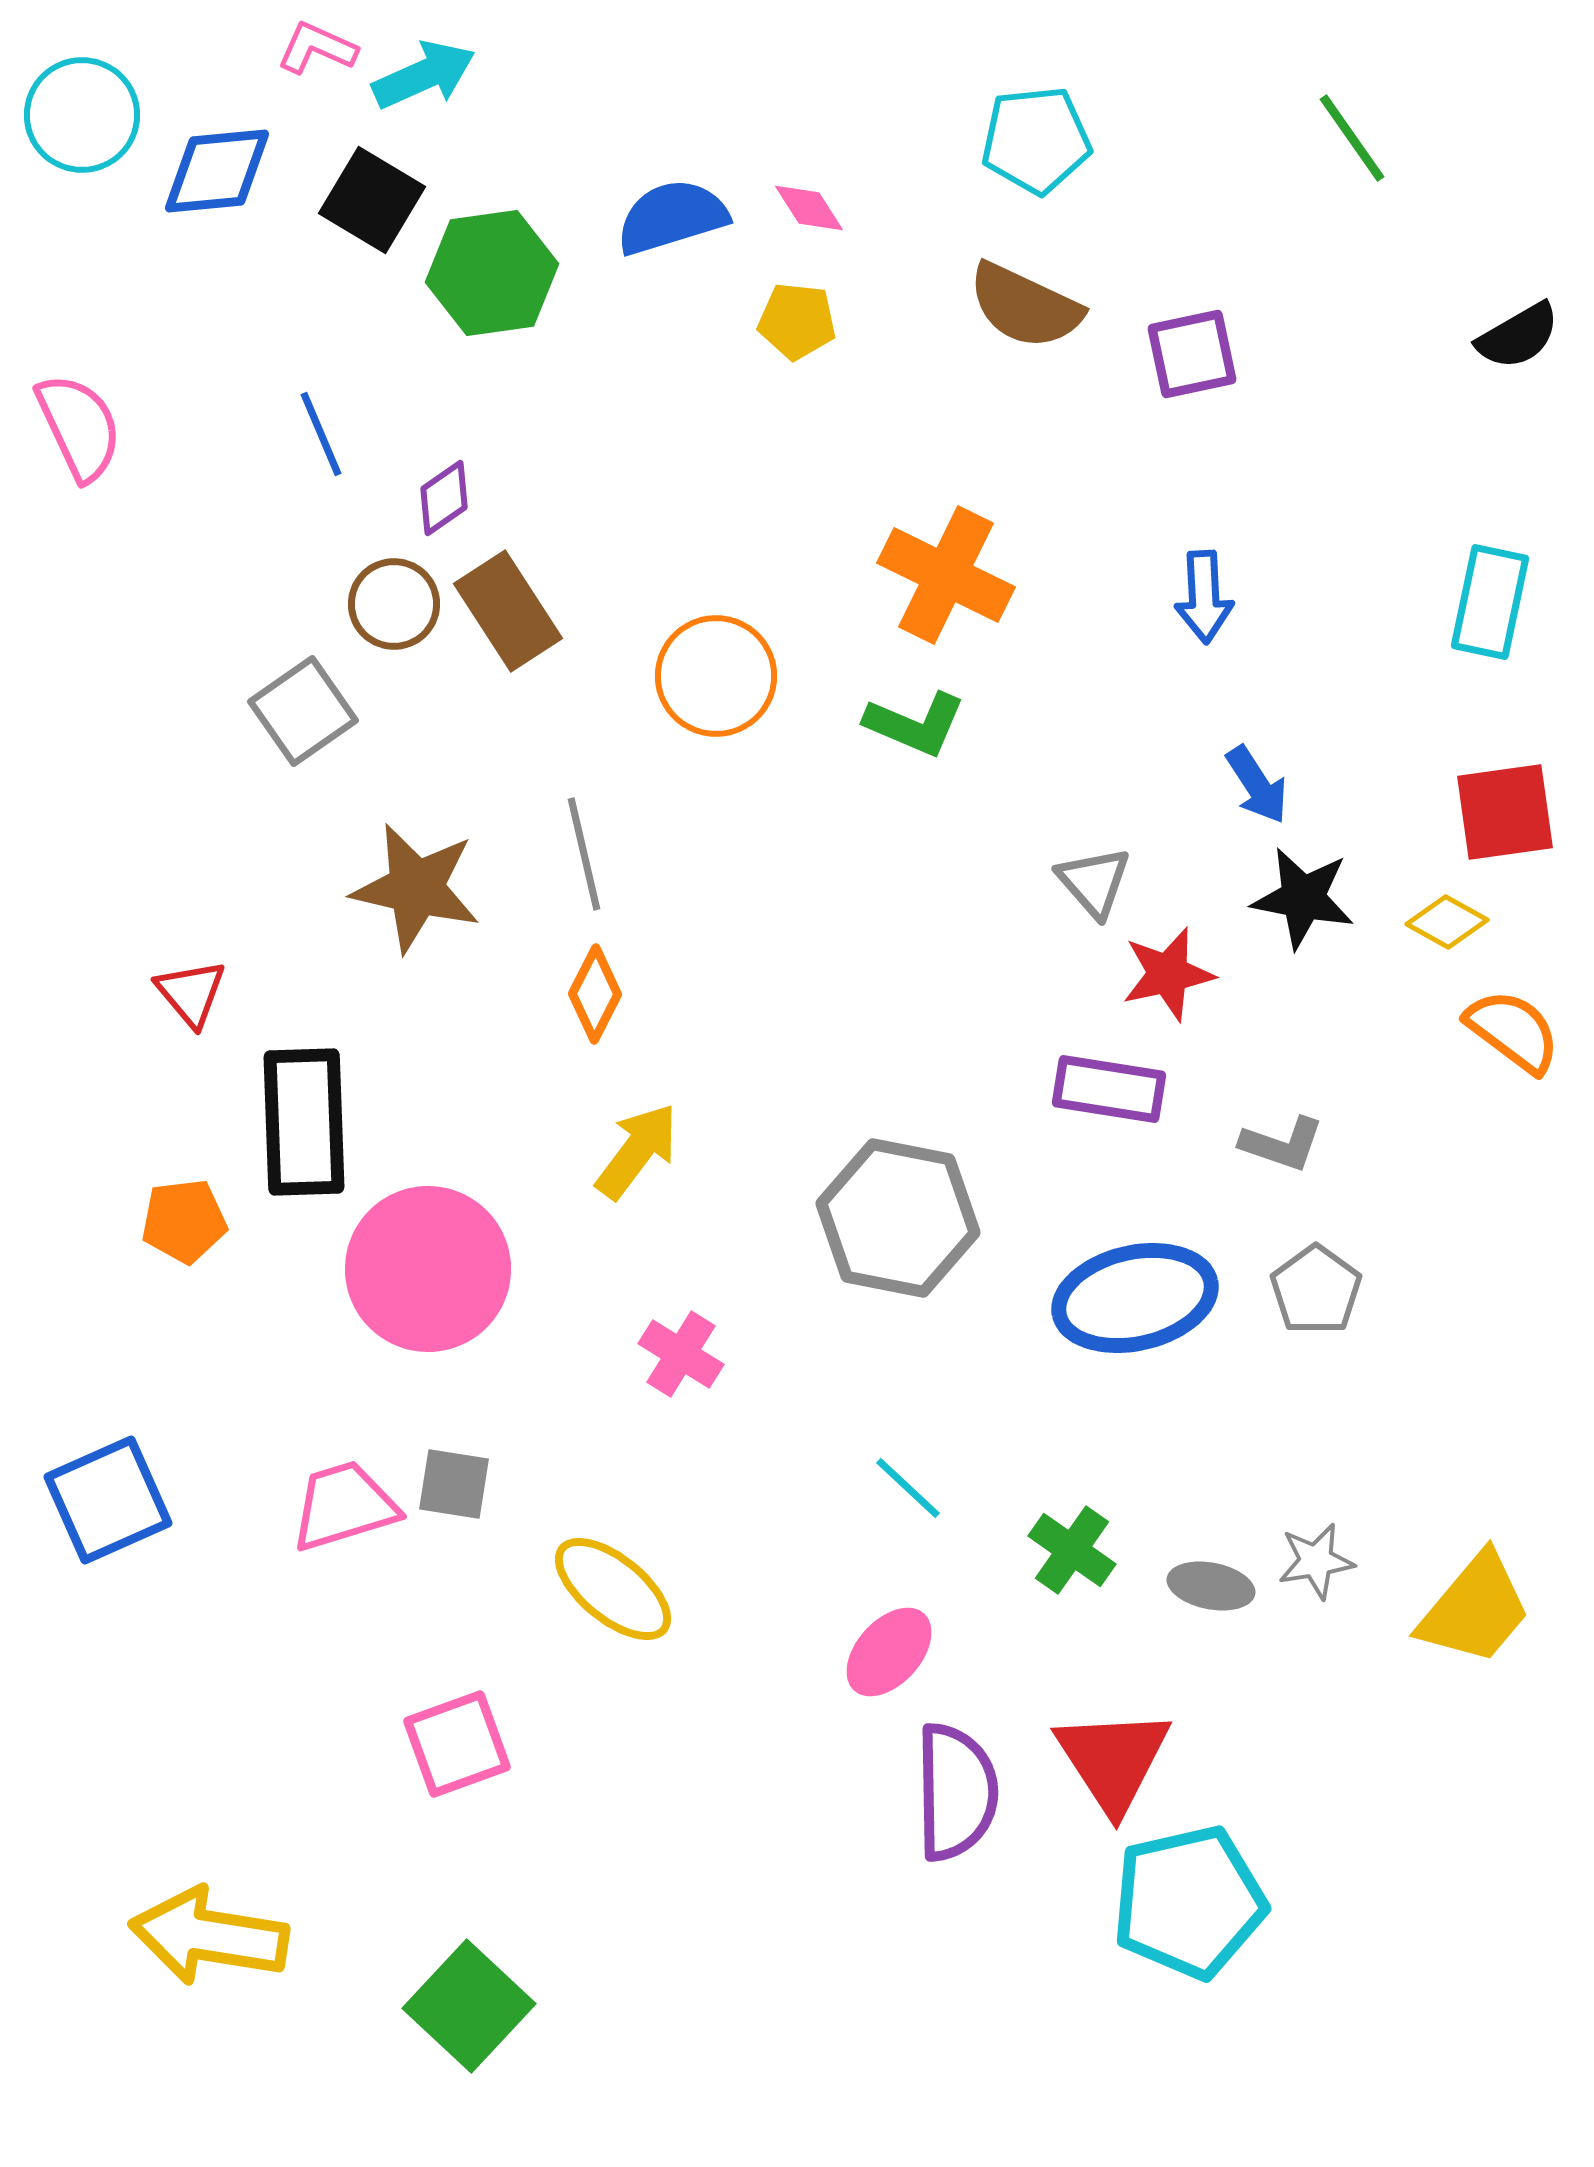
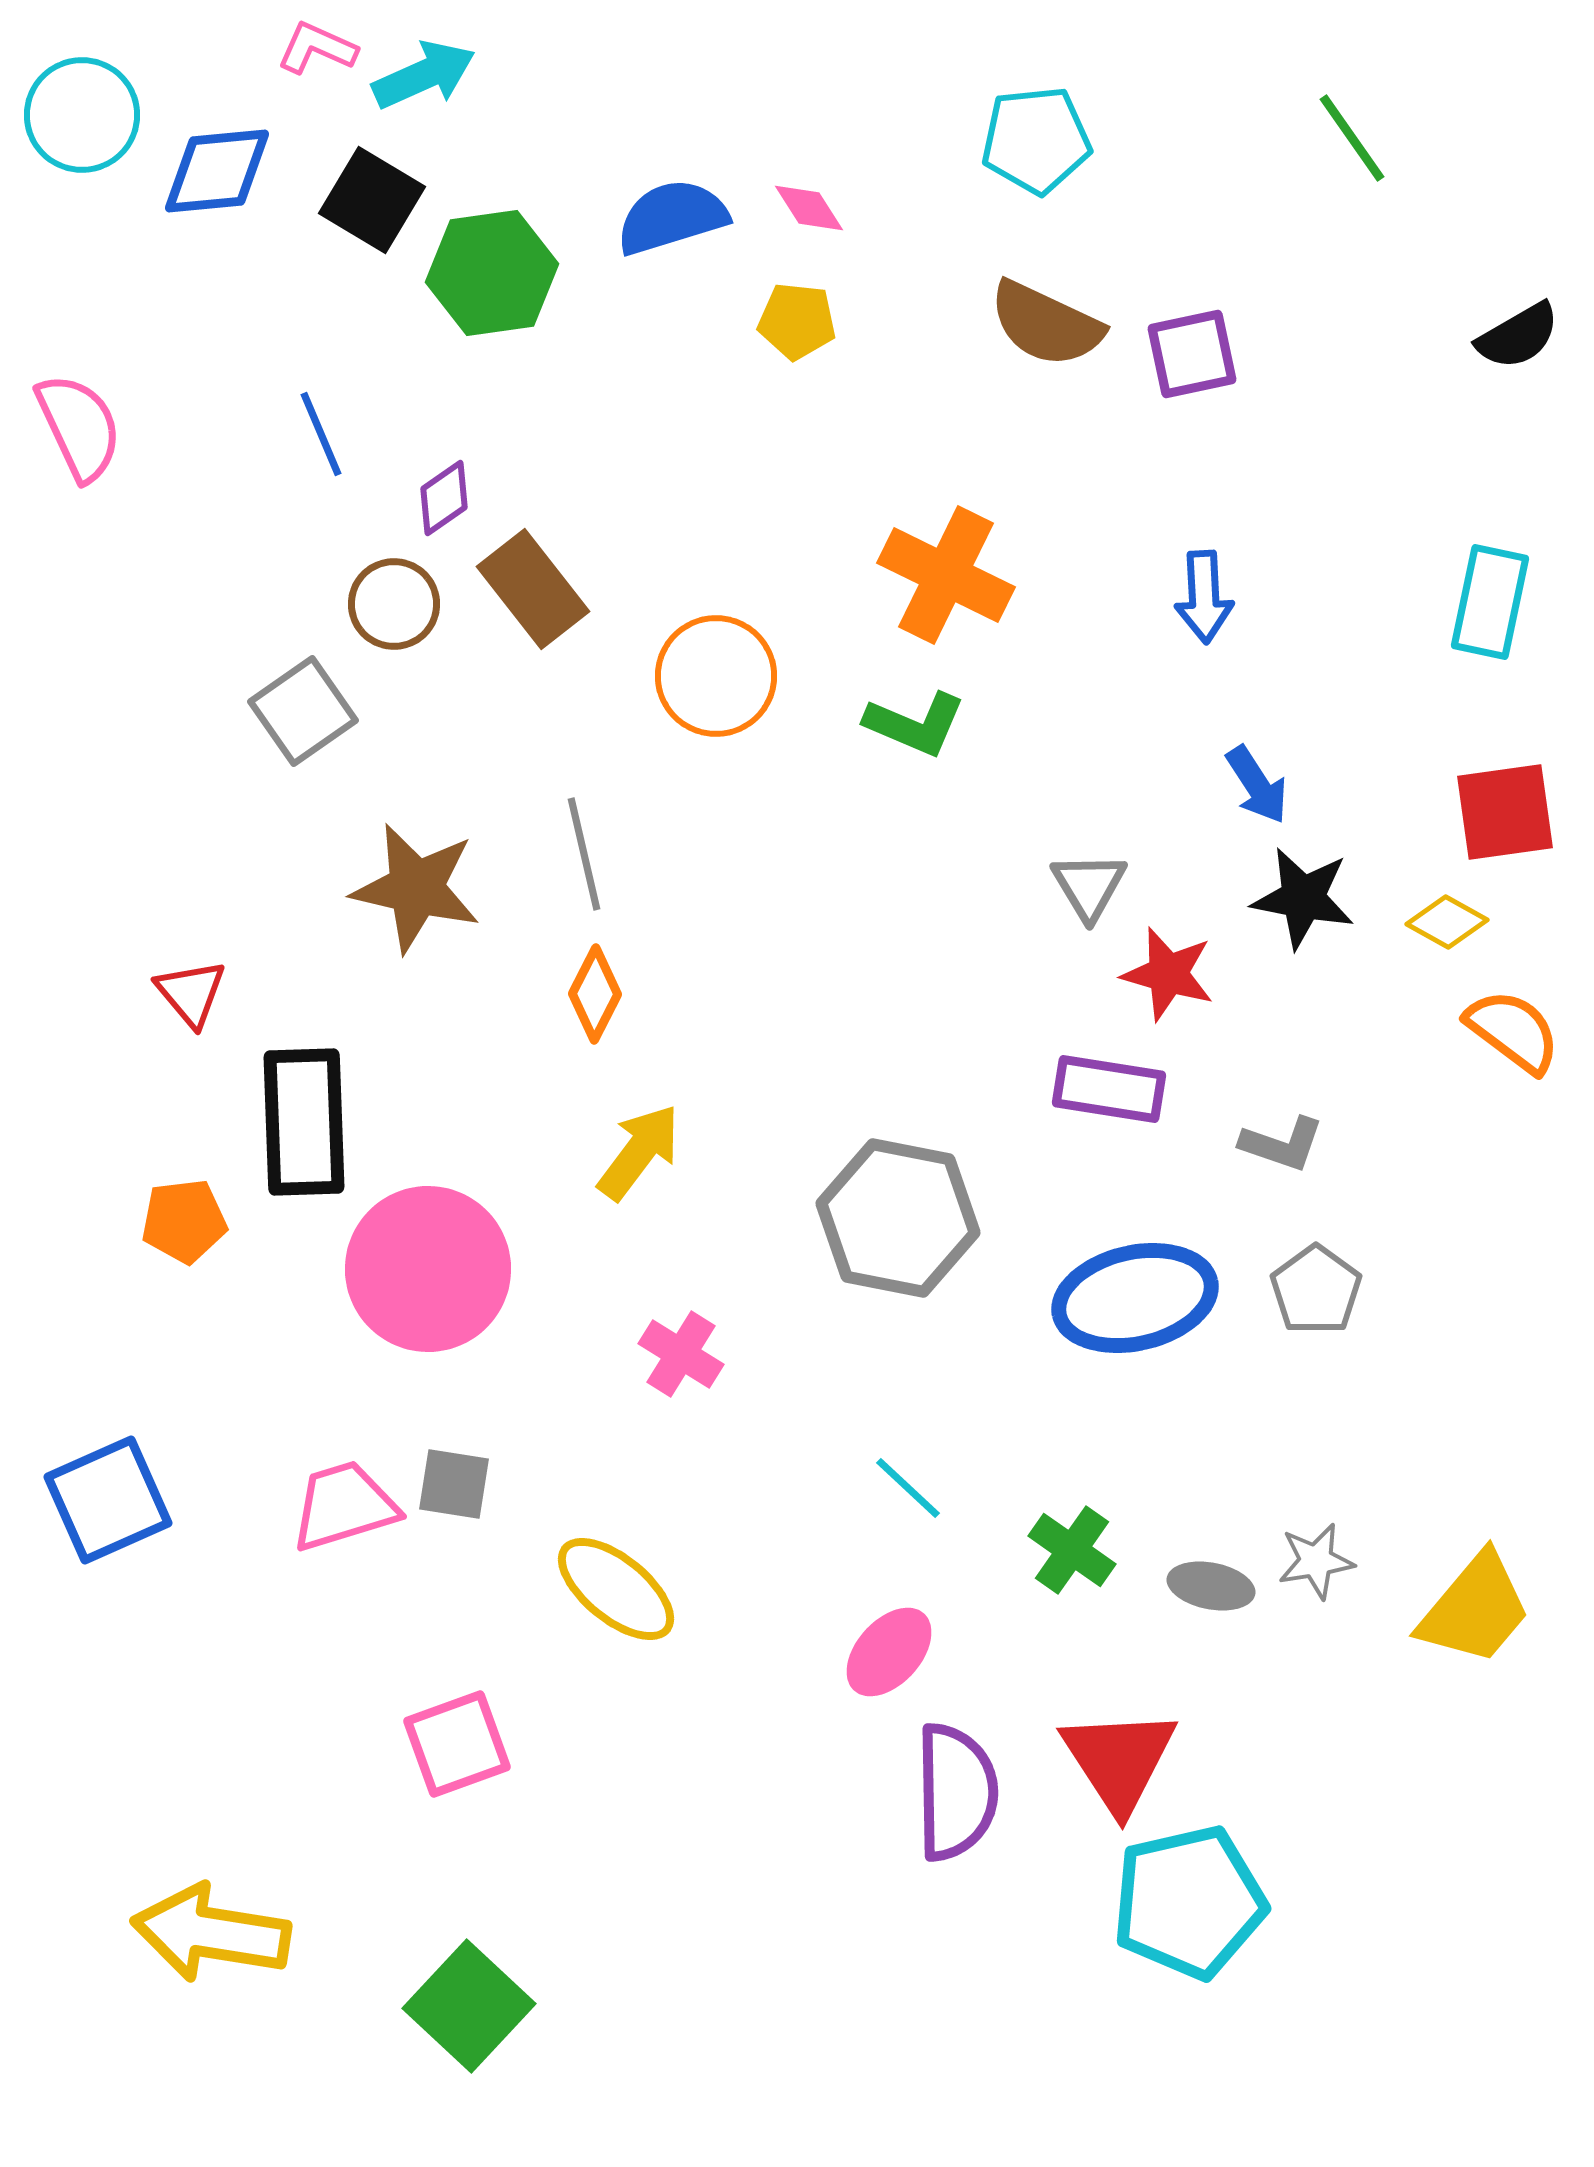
brown semicircle at (1025, 306): moved 21 px right, 18 px down
brown rectangle at (508, 611): moved 25 px right, 22 px up; rotated 5 degrees counterclockwise
gray triangle at (1094, 882): moved 5 px left, 4 px down; rotated 10 degrees clockwise
red star at (1168, 974): rotated 28 degrees clockwise
yellow arrow at (637, 1151): moved 2 px right, 1 px down
yellow ellipse at (613, 1589): moved 3 px right
red triangle at (1113, 1760): moved 6 px right
yellow arrow at (209, 1936): moved 2 px right, 3 px up
